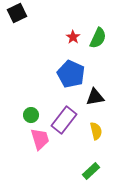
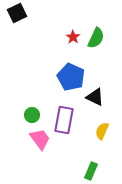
green semicircle: moved 2 px left
blue pentagon: moved 3 px down
black triangle: rotated 36 degrees clockwise
green circle: moved 1 px right
purple rectangle: rotated 28 degrees counterclockwise
yellow semicircle: moved 6 px right; rotated 144 degrees counterclockwise
pink trapezoid: rotated 20 degrees counterclockwise
green rectangle: rotated 24 degrees counterclockwise
